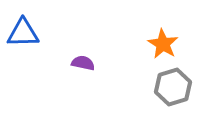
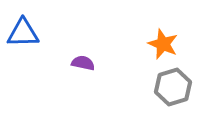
orange star: rotated 8 degrees counterclockwise
